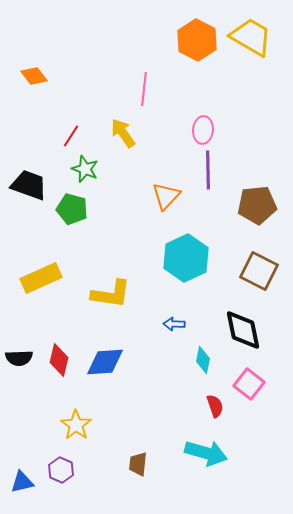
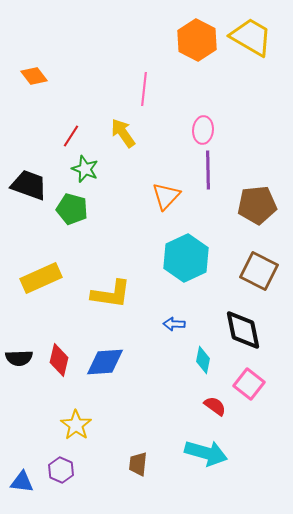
red semicircle: rotated 35 degrees counterclockwise
blue triangle: rotated 20 degrees clockwise
